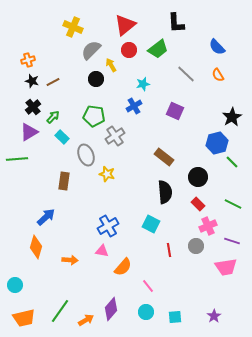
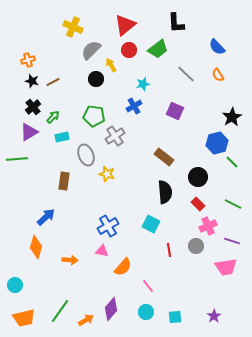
cyan rectangle at (62, 137): rotated 56 degrees counterclockwise
